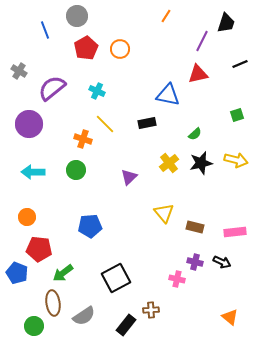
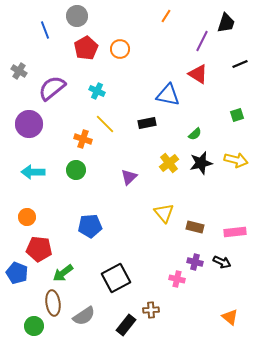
red triangle at (198, 74): rotated 45 degrees clockwise
